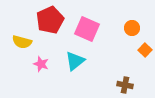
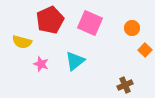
pink square: moved 3 px right, 6 px up
brown cross: rotated 35 degrees counterclockwise
